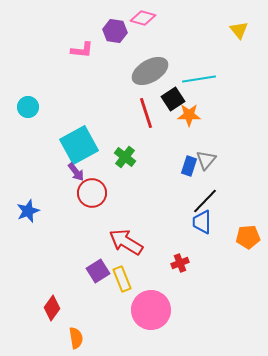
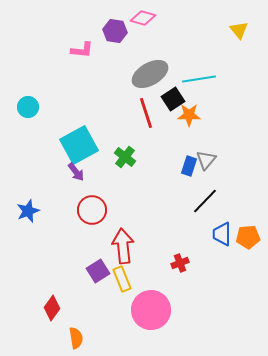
gray ellipse: moved 3 px down
red circle: moved 17 px down
blue trapezoid: moved 20 px right, 12 px down
red arrow: moved 3 px left, 4 px down; rotated 52 degrees clockwise
